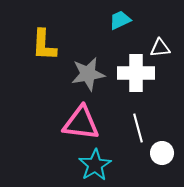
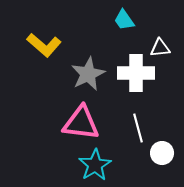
cyan trapezoid: moved 4 px right; rotated 100 degrees counterclockwise
yellow L-shape: rotated 52 degrees counterclockwise
gray star: rotated 16 degrees counterclockwise
